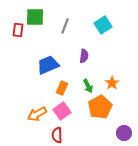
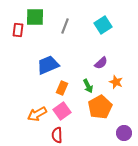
purple semicircle: moved 17 px right, 7 px down; rotated 40 degrees clockwise
orange star: moved 4 px right, 1 px up; rotated 16 degrees counterclockwise
